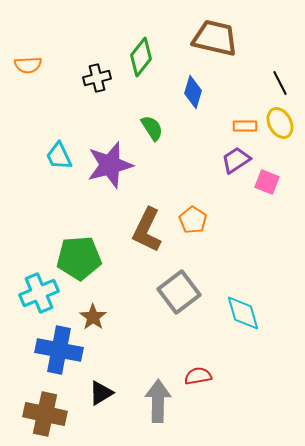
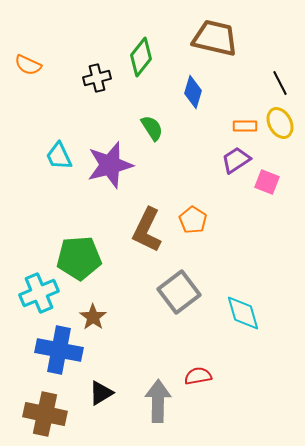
orange semicircle: rotated 28 degrees clockwise
